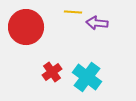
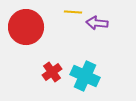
cyan cross: moved 2 px left, 1 px up; rotated 12 degrees counterclockwise
